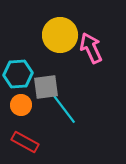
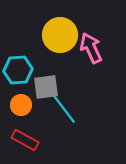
cyan hexagon: moved 4 px up
red rectangle: moved 2 px up
